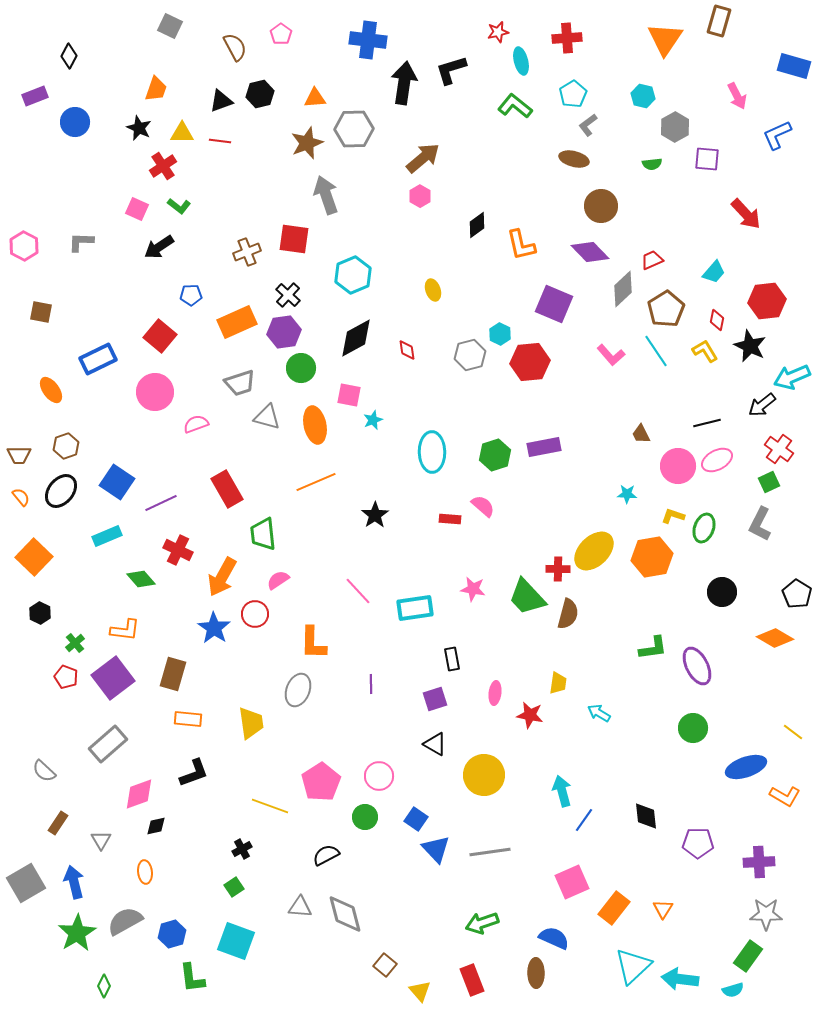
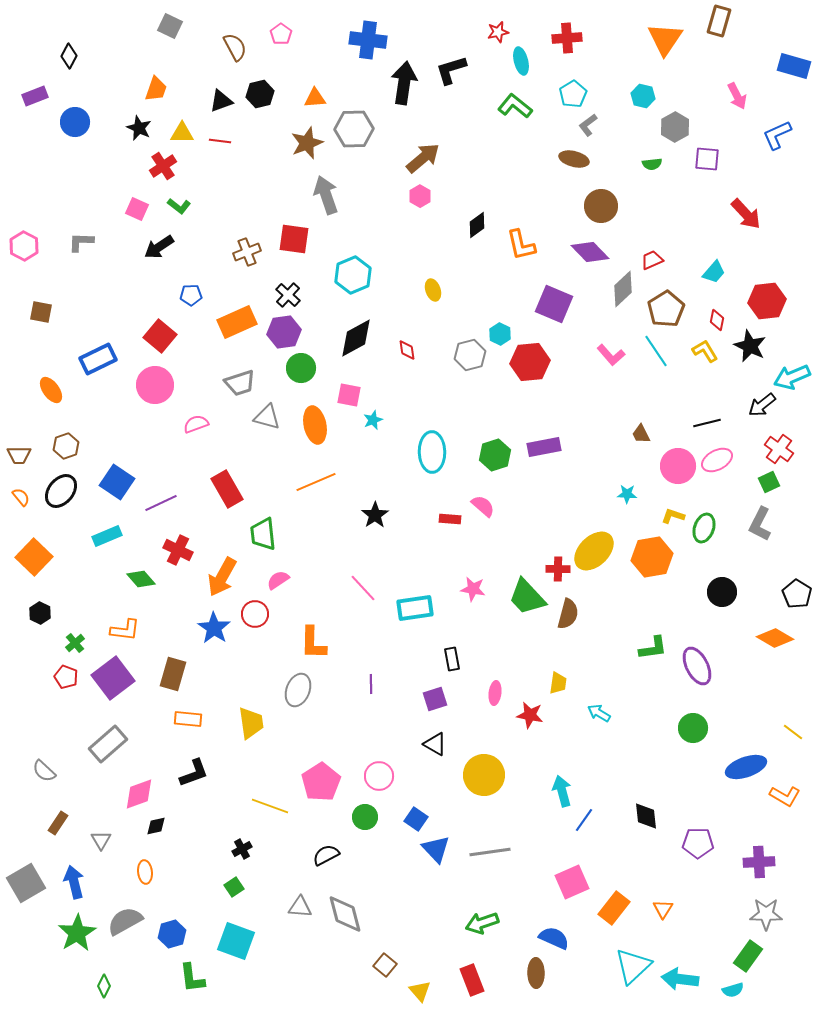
pink circle at (155, 392): moved 7 px up
pink line at (358, 591): moved 5 px right, 3 px up
